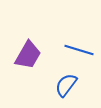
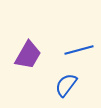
blue line: rotated 32 degrees counterclockwise
